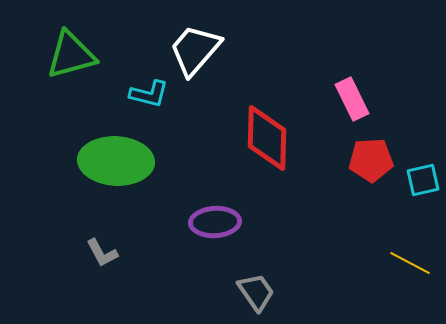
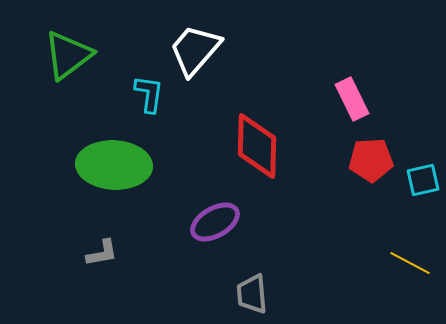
green triangle: moved 3 px left; rotated 22 degrees counterclockwise
cyan L-shape: rotated 96 degrees counterclockwise
red diamond: moved 10 px left, 8 px down
green ellipse: moved 2 px left, 4 px down
purple ellipse: rotated 27 degrees counterclockwise
gray L-shape: rotated 72 degrees counterclockwise
gray trapezoid: moved 4 px left, 2 px down; rotated 150 degrees counterclockwise
